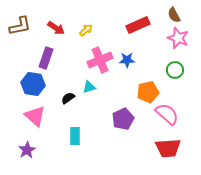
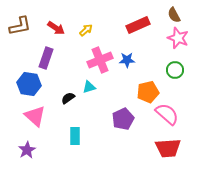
blue hexagon: moved 4 px left
